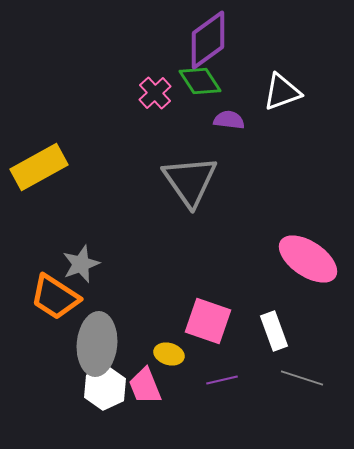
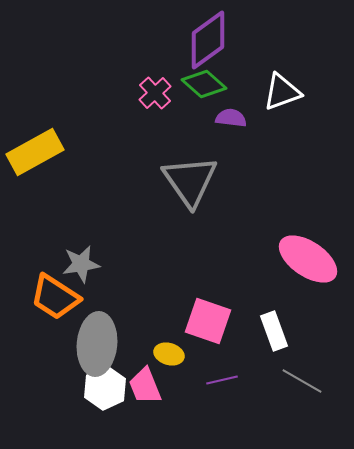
green diamond: moved 4 px right, 3 px down; rotated 15 degrees counterclockwise
purple semicircle: moved 2 px right, 2 px up
yellow rectangle: moved 4 px left, 15 px up
gray star: rotated 12 degrees clockwise
gray line: moved 3 px down; rotated 12 degrees clockwise
